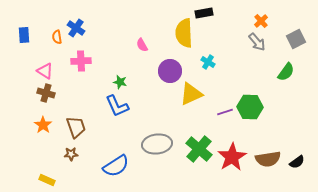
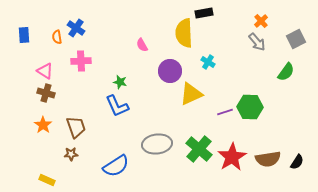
black semicircle: rotated 21 degrees counterclockwise
